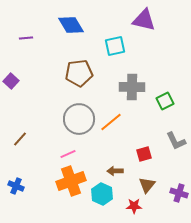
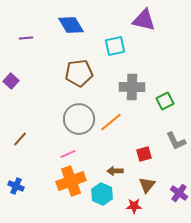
purple cross: rotated 18 degrees clockwise
